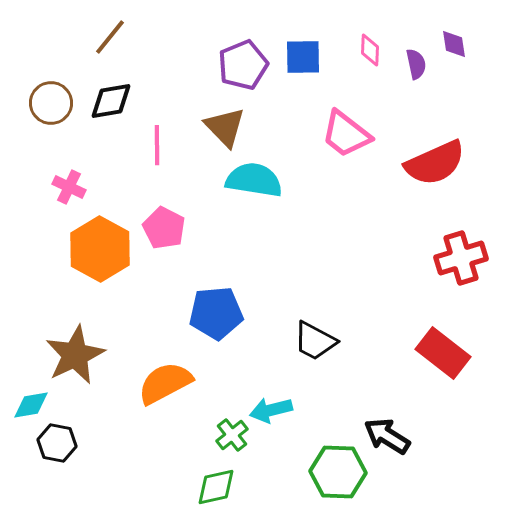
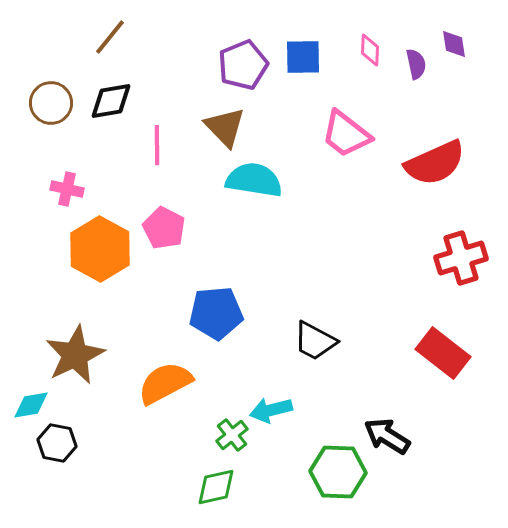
pink cross: moved 2 px left, 2 px down; rotated 12 degrees counterclockwise
